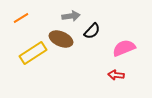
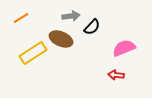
black semicircle: moved 4 px up
